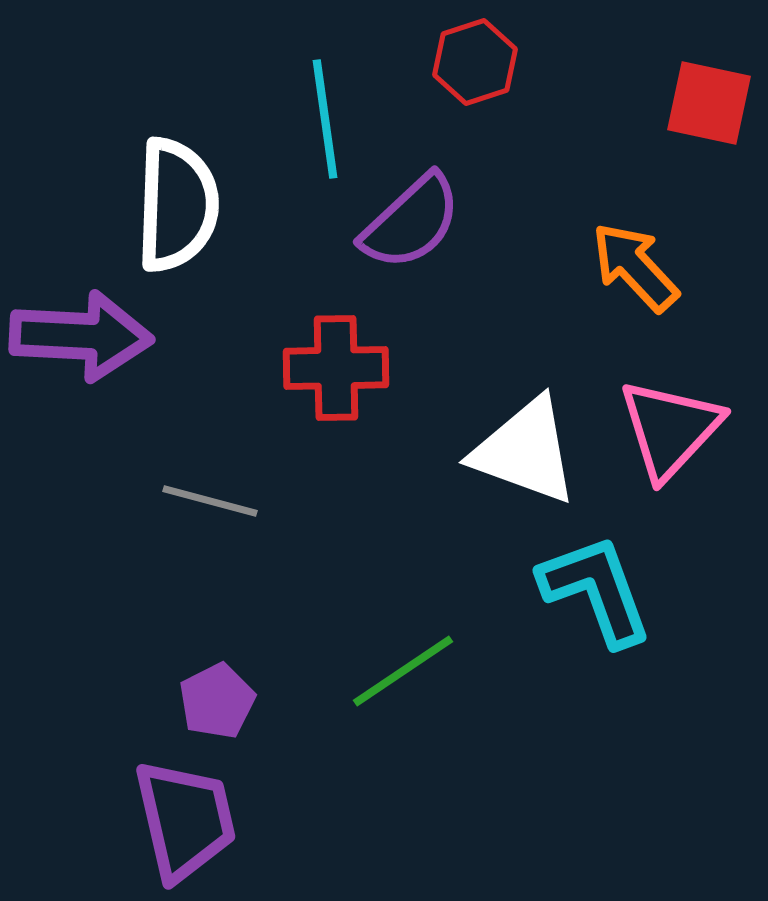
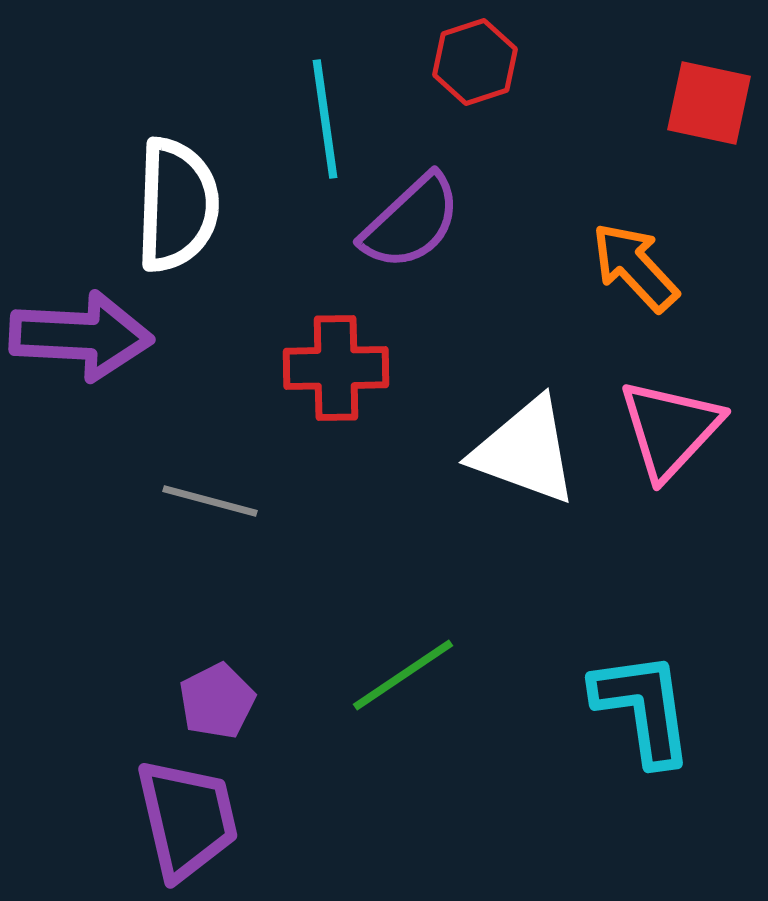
cyan L-shape: moved 47 px right, 118 px down; rotated 12 degrees clockwise
green line: moved 4 px down
purple trapezoid: moved 2 px right, 1 px up
